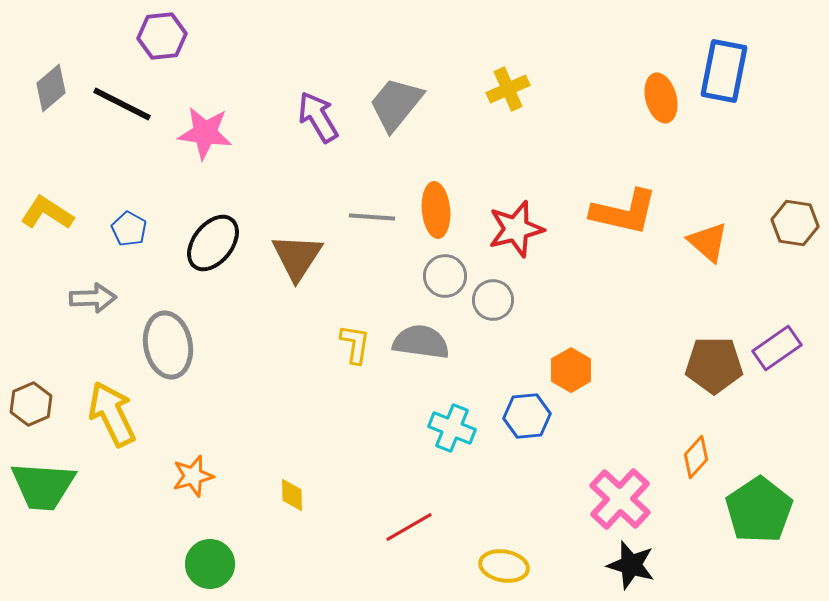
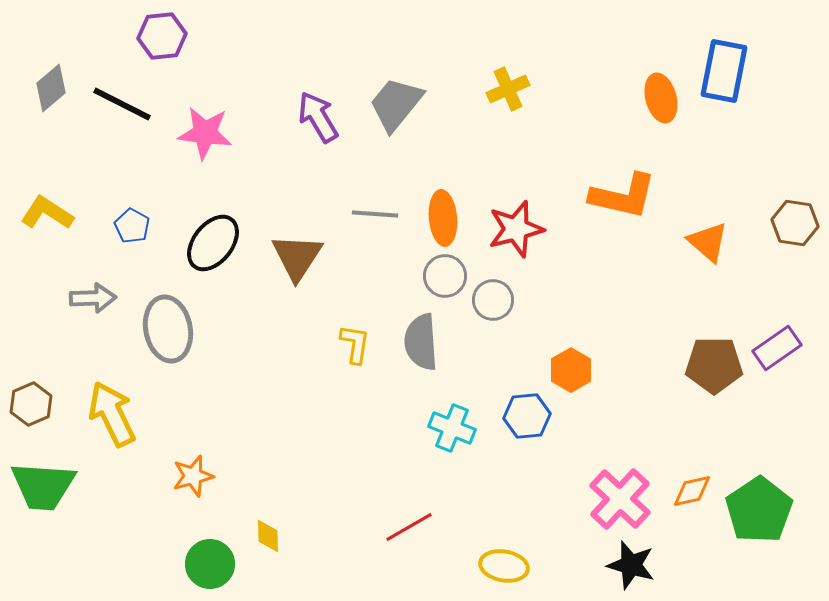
orange ellipse at (436, 210): moved 7 px right, 8 px down
orange L-shape at (624, 212): moved 1 px left, 16 px up
gray line at (372, 217): moved 3 px right, 3 px up
blue pentagon at (129, 229): moved 3 px right, 3 px up
gray semicircle at (421, 342): rotated 102 degrees counterclockwise
gray ellipse at (168, 345): moved 16 px up
orange diamond at (696, 457): moved 4 px left, 34 px down; rotated 36 degrees clockwise
yellow diamond at (292, 495): moved 24 px left, 41 px down
